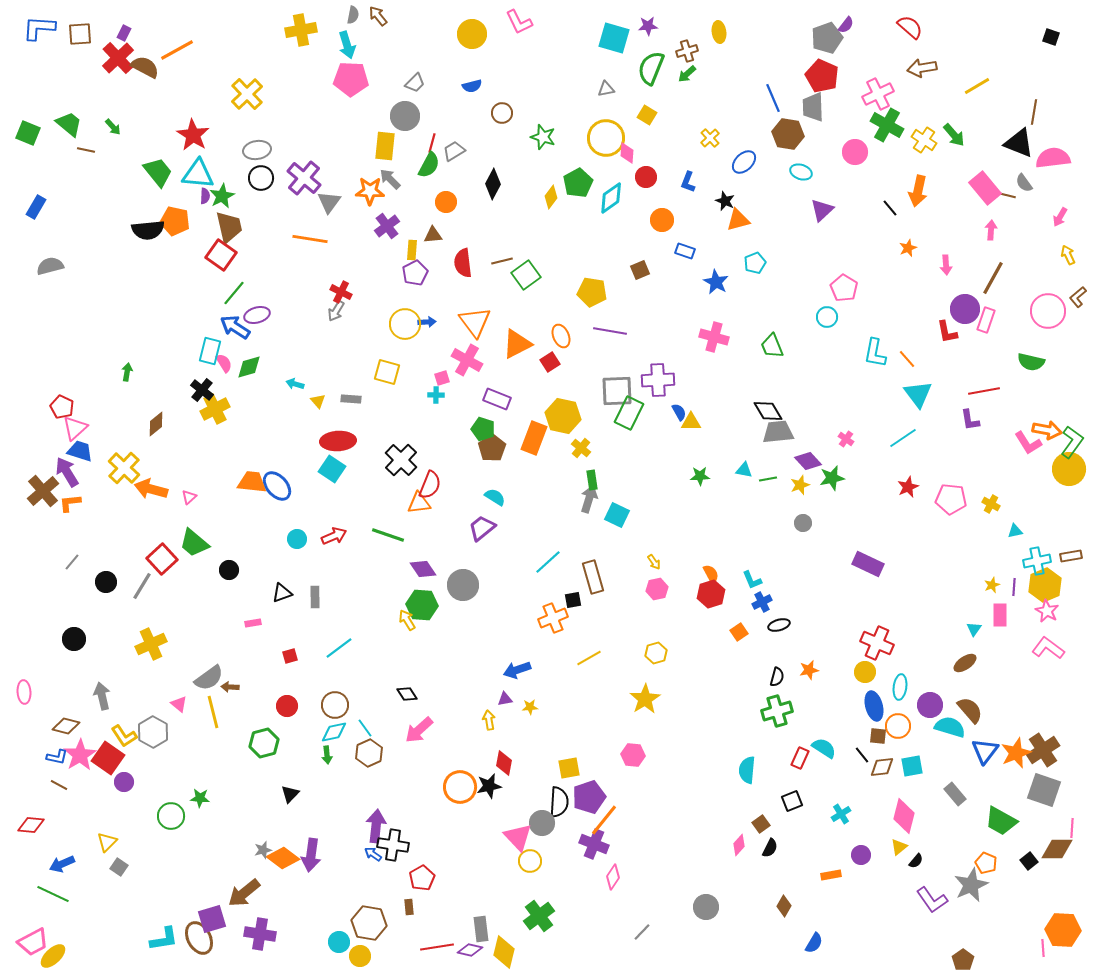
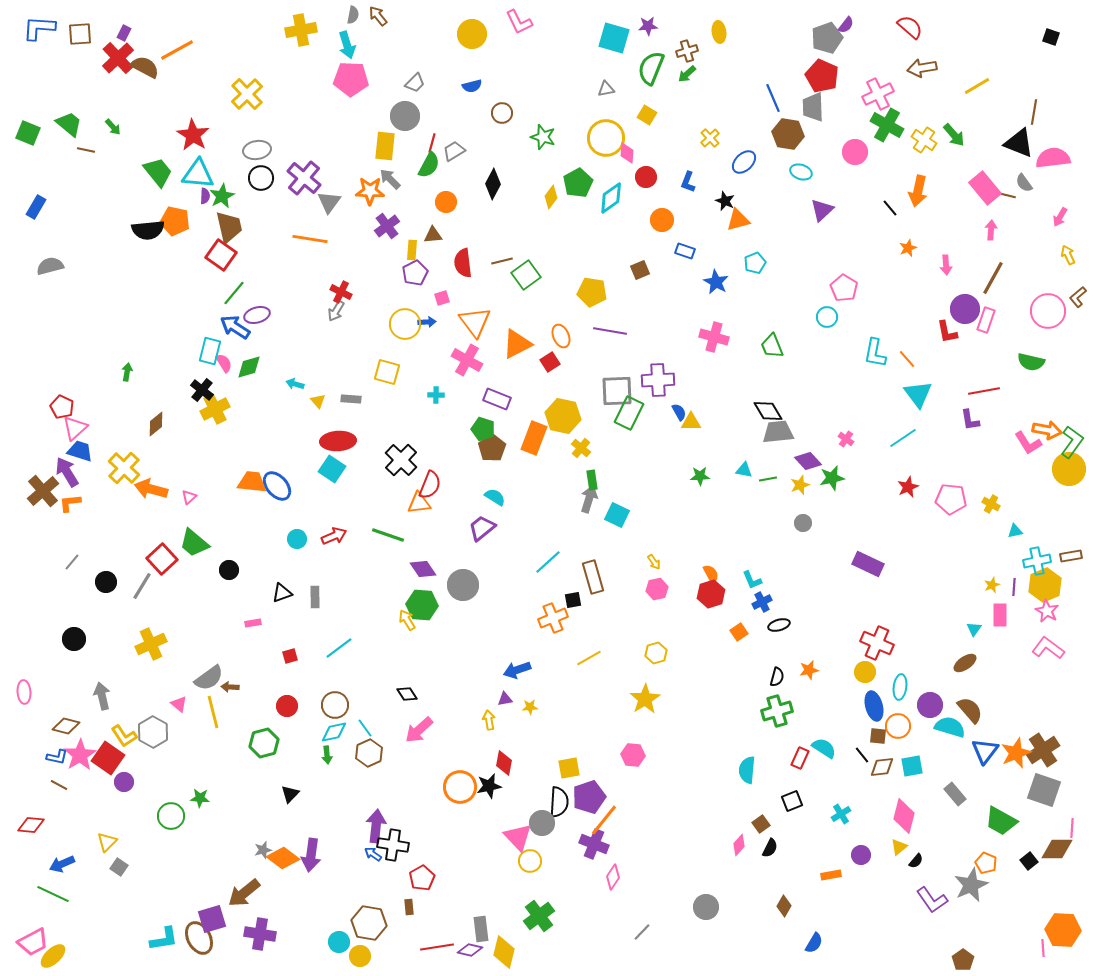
pink square at (442, 378): moved 80 px up
